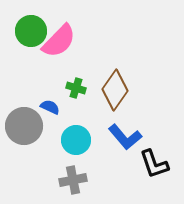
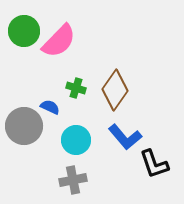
green circle: moved 7 px left
